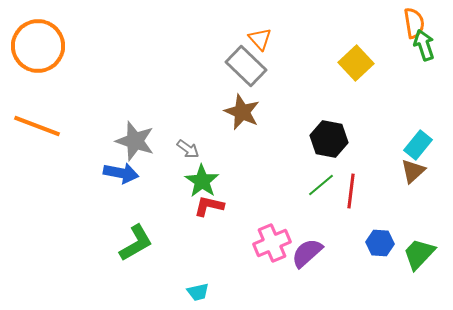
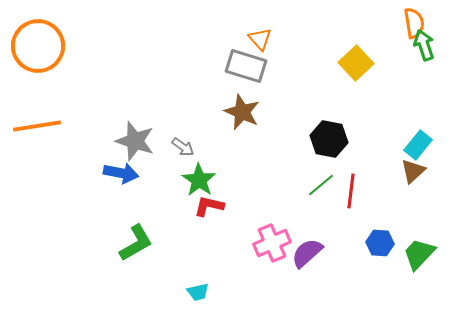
gray rectangle: rotated 27 degrees counterclockwise
orange line: rotated 30 degrees counterclockwise
gray arrow: moved 5 px left, 2 px up
green star: moved 3 px left, 1 px up
